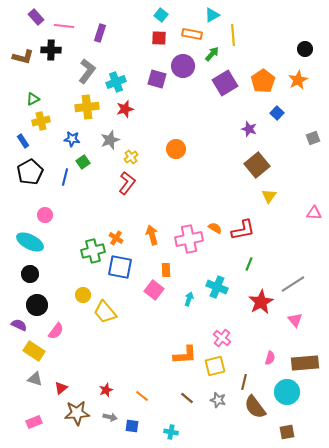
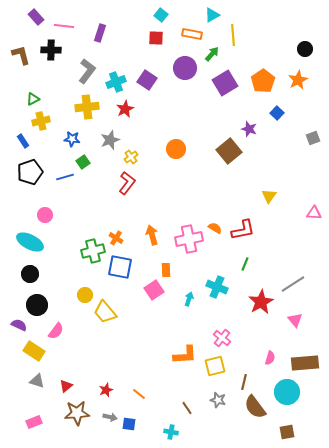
red square at (159, 38): moved 3 px left
brown L-shape at (23, 57): moved 2 px left, 2 px up; rotated 120 degrees counterclockwise
purple circle at (183, 66): moved 2 px right, 2 px down
purple square at (157, 79): moved 10 px left, 1 px down; rotated 18 degrees clockwise
red star at (125, 109): rotated 12 degrees counterclockwise
brown square at (257, 165): moved 28 px left, 14 px up
black pentagon at (30, 172): rotated 10 degrees clockwise
blue line at (65, 177): rotated 60 degrees clockwise
green line at (249, 264): moved 4 px left
pink square at (154, 290): rotated 18 degrees clockwise
yellow circle at (83, 295): moved 2 px right
gray triangle at (35, 379): moved 2 px right, 2 px down
red triangle at (61, 388): moved 5 px right, 2 px up
orange line at (142, 396): moved 3 px left, 2 px up
brown line at (187, 398): moved 10 px down; rotated 16 degrees clockwise
blue square at (132, 426): moved 3 px left, 2 px up
